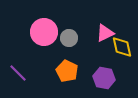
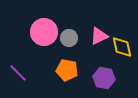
pink triangle: moved 6 px left, 3 px down
orange pentagon: moved 1 px up; rotated 15 degrees counterclockwise
